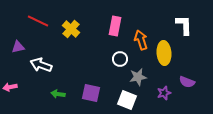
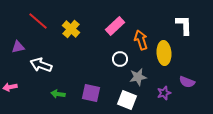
red line: rotated 15 degrees clockwise
pink rectangle: rotated 36 degrees clockwise
